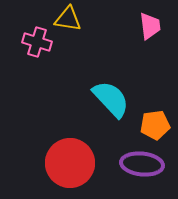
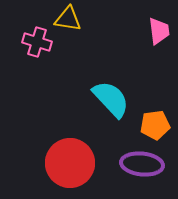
pink trapezoid: moved 9 px right, 5 px down
